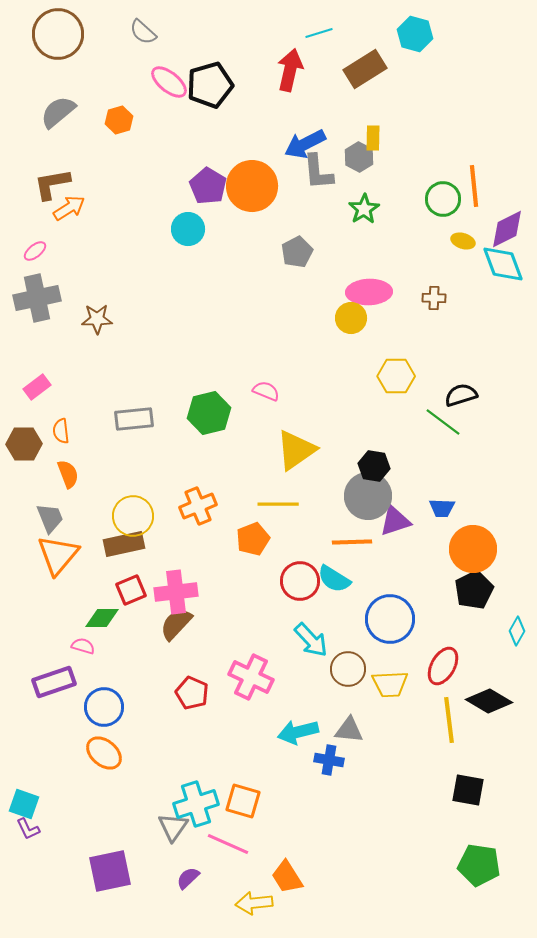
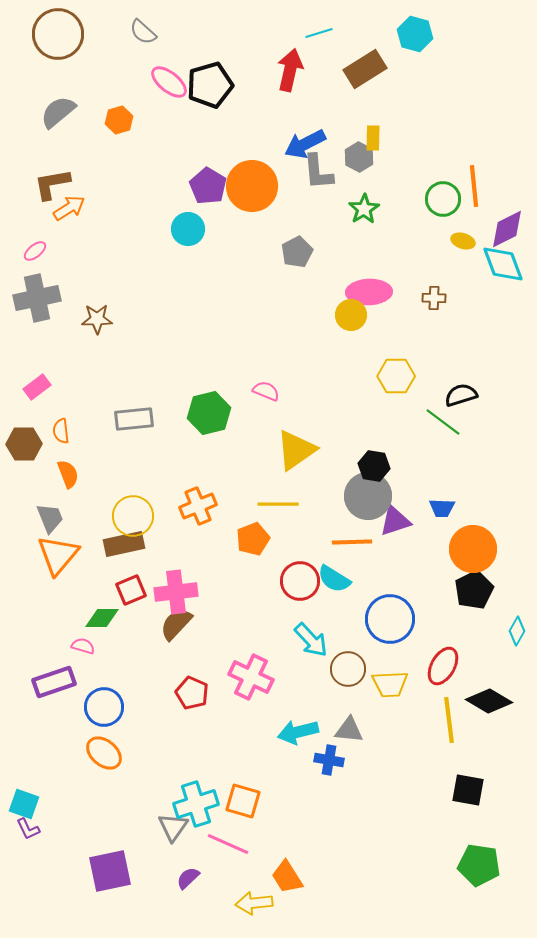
yellow circle at (351, 318): moved 3 px up
